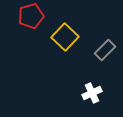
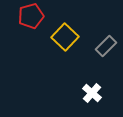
gray rectangle: moved 1 px right, 4 px up
white cross: rotated 24 degrees counterclockwise
